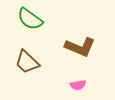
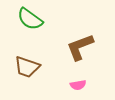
brown L-shape: rotated 136 degrees clockwise
brown trapezoid: moved 5 px down; rotated 24 degrees counterclockwise
